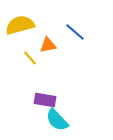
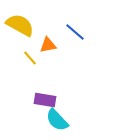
yellow semicircle: rotated 44 degrees clockwise
